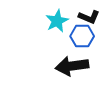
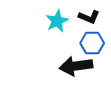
blue hexagon: moved 10 px right, 7 px down
black arrow: moved 4 px right
